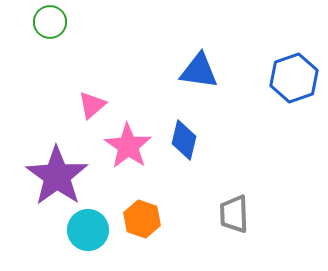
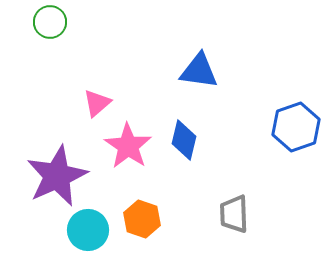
blue hexagon: moved 2 px right, 49 px down
pink triangle: moved 5 px right, 2 px up
purple star: rotated 12 degrees clockwise
